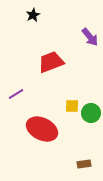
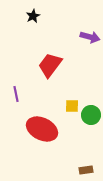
black star: moved 1 px down
purple arrow: rotated 36 degrees counterclockwise
red trapezoid: moved 1 px left, 3 px down; rotated 32 degrees counterclockwise
purple line: rotated 70 degrees counterclockwise
green circle: moved 2 px down
brown rectangle: moved 2 px right, 6 px down
